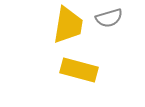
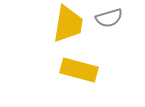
yellow trapezoid: moved 1 px up
